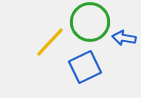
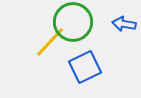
green circle: moved 17 px left
blue arrow: moved 14 px up
